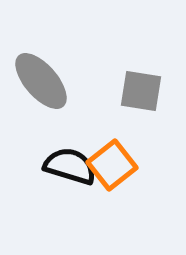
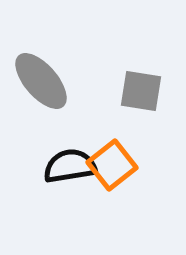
black semicircle: rotated 26 degrees counterclockwise
